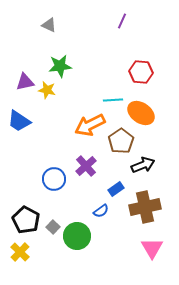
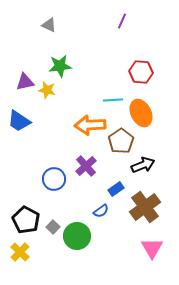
orange ellipse: rotated 28 degrees clockwise
orange arrow: rotated 24 degrees clockwise
brown cross: rotated 24 degrees counterclockwise
